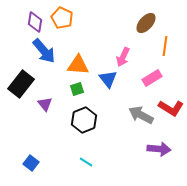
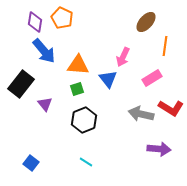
brown ellipse: moved 1 px up
gray arrow: moved 1 px up; rotated 15 degrees counterclockwise
